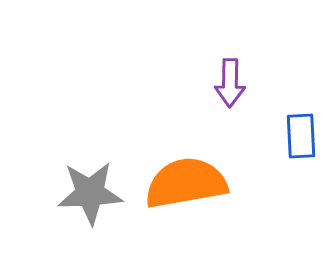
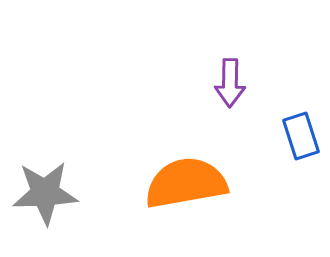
blue rectangle: rotated 15 degrees counterclockwise
gray star: moved 45 px left
